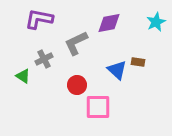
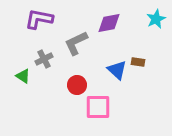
cyan star: moved 3 px up
